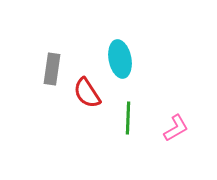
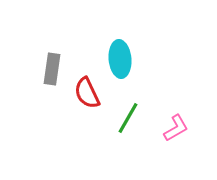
cyan ellipse: rotated 6 degrees clockwise
red semicircle: rotated 8 degrees clockwise
green line: rotated 28 degrees clockwise
